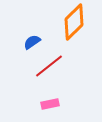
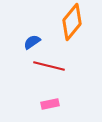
orange diamond: moved 2 px left; rotated 6 degrees counterclockwise
red line: rotated 52 degrees clockwise
